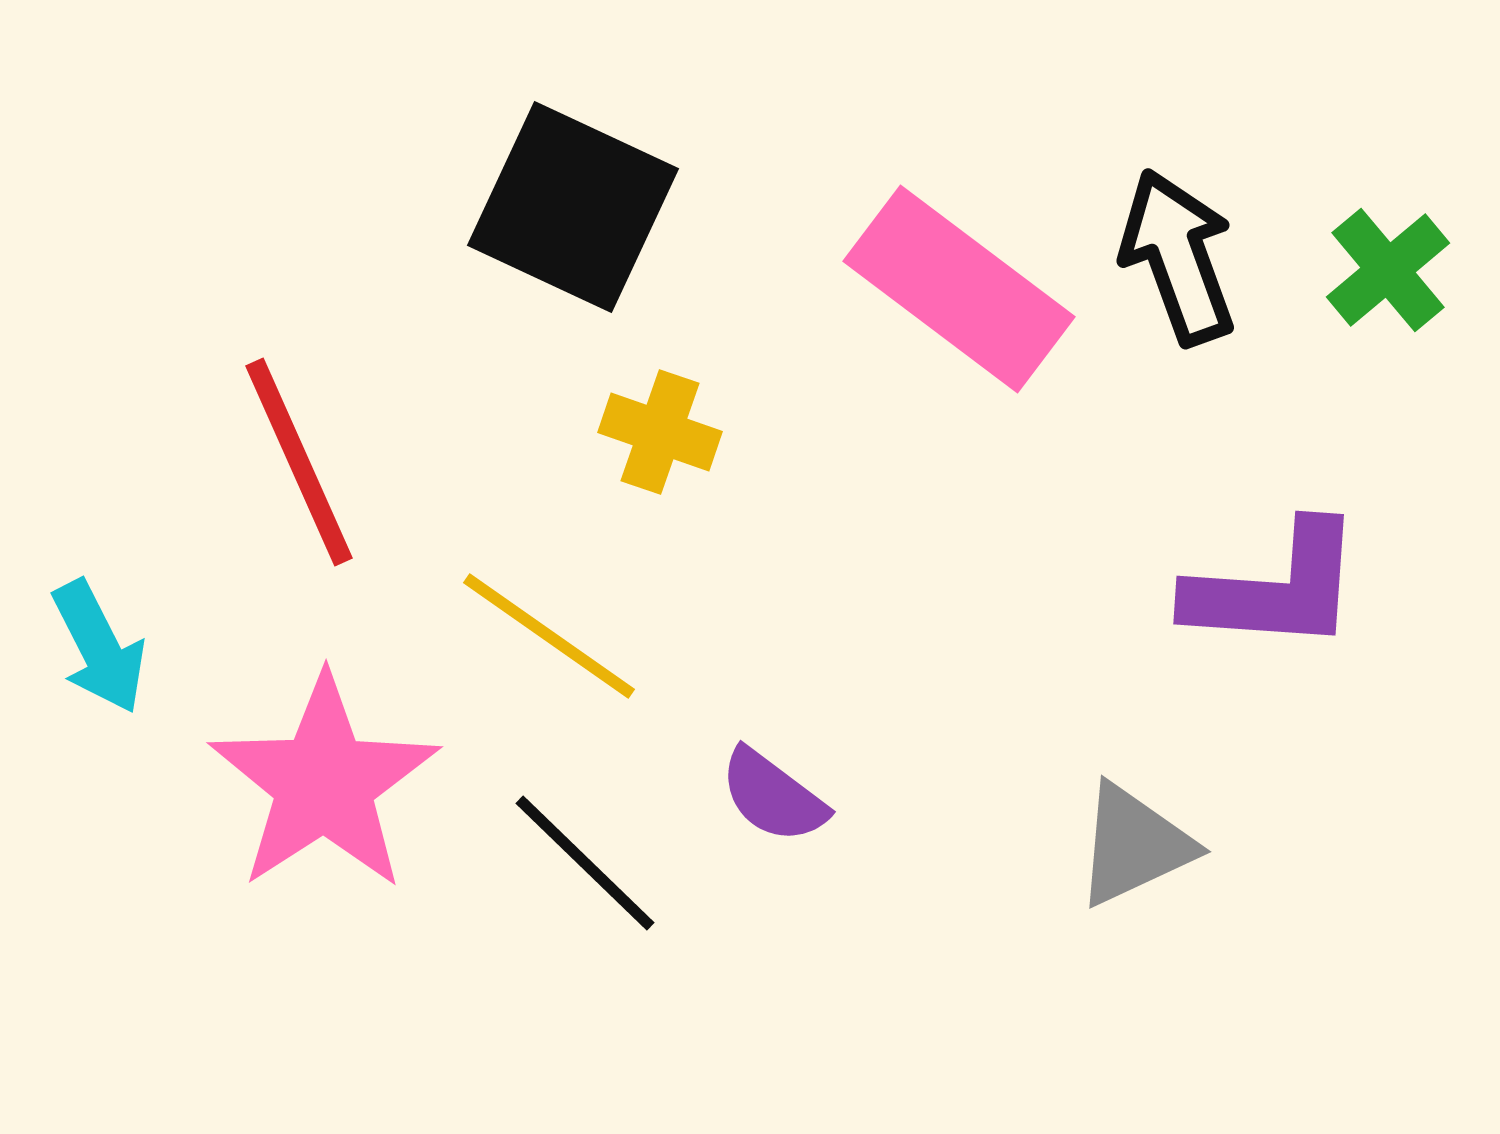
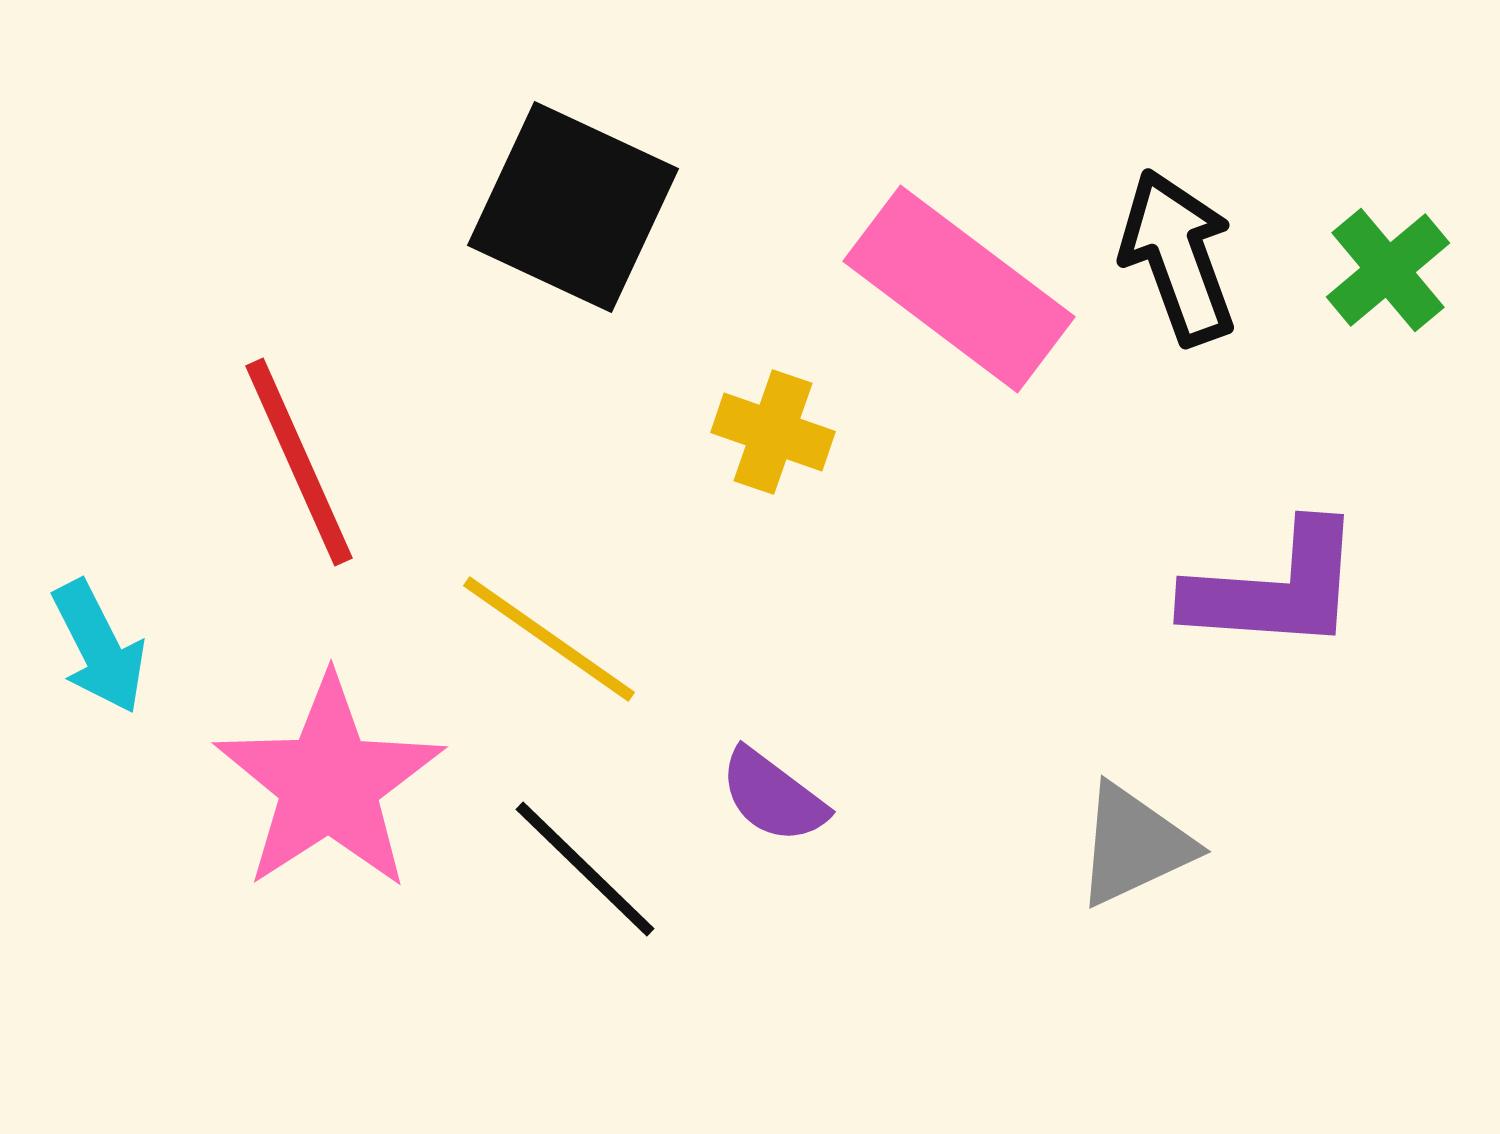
yellow cross: moved 113 px right
yellow line: moved 3 px down
pink star: moved 5 px right
black line: moved 6 px down
